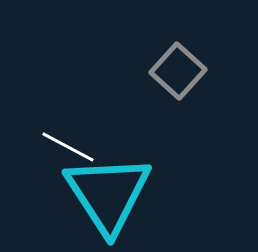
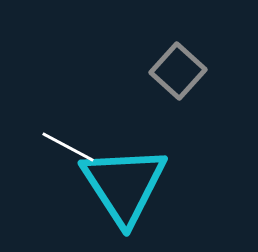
cyan triangle: moved 16 px right, 9 px up
